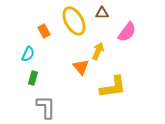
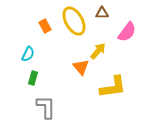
orange rectangle: moved 1 px right, 5 px up
yellow arrow: rotated 18 degrees clockwise
